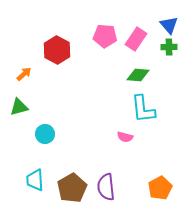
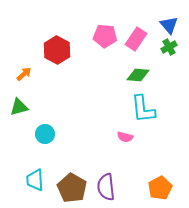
green cross: rotated 28 degrees counterclockwise
brown pentagon: rotated 12 degrees counterclockwise
